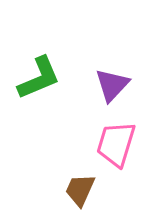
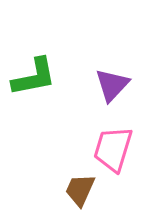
green L-shape: moved 5 px left, 1 px up; rotated 12 degrees clockwise
pink trapezoid: moved 3 px left, 5 px down
